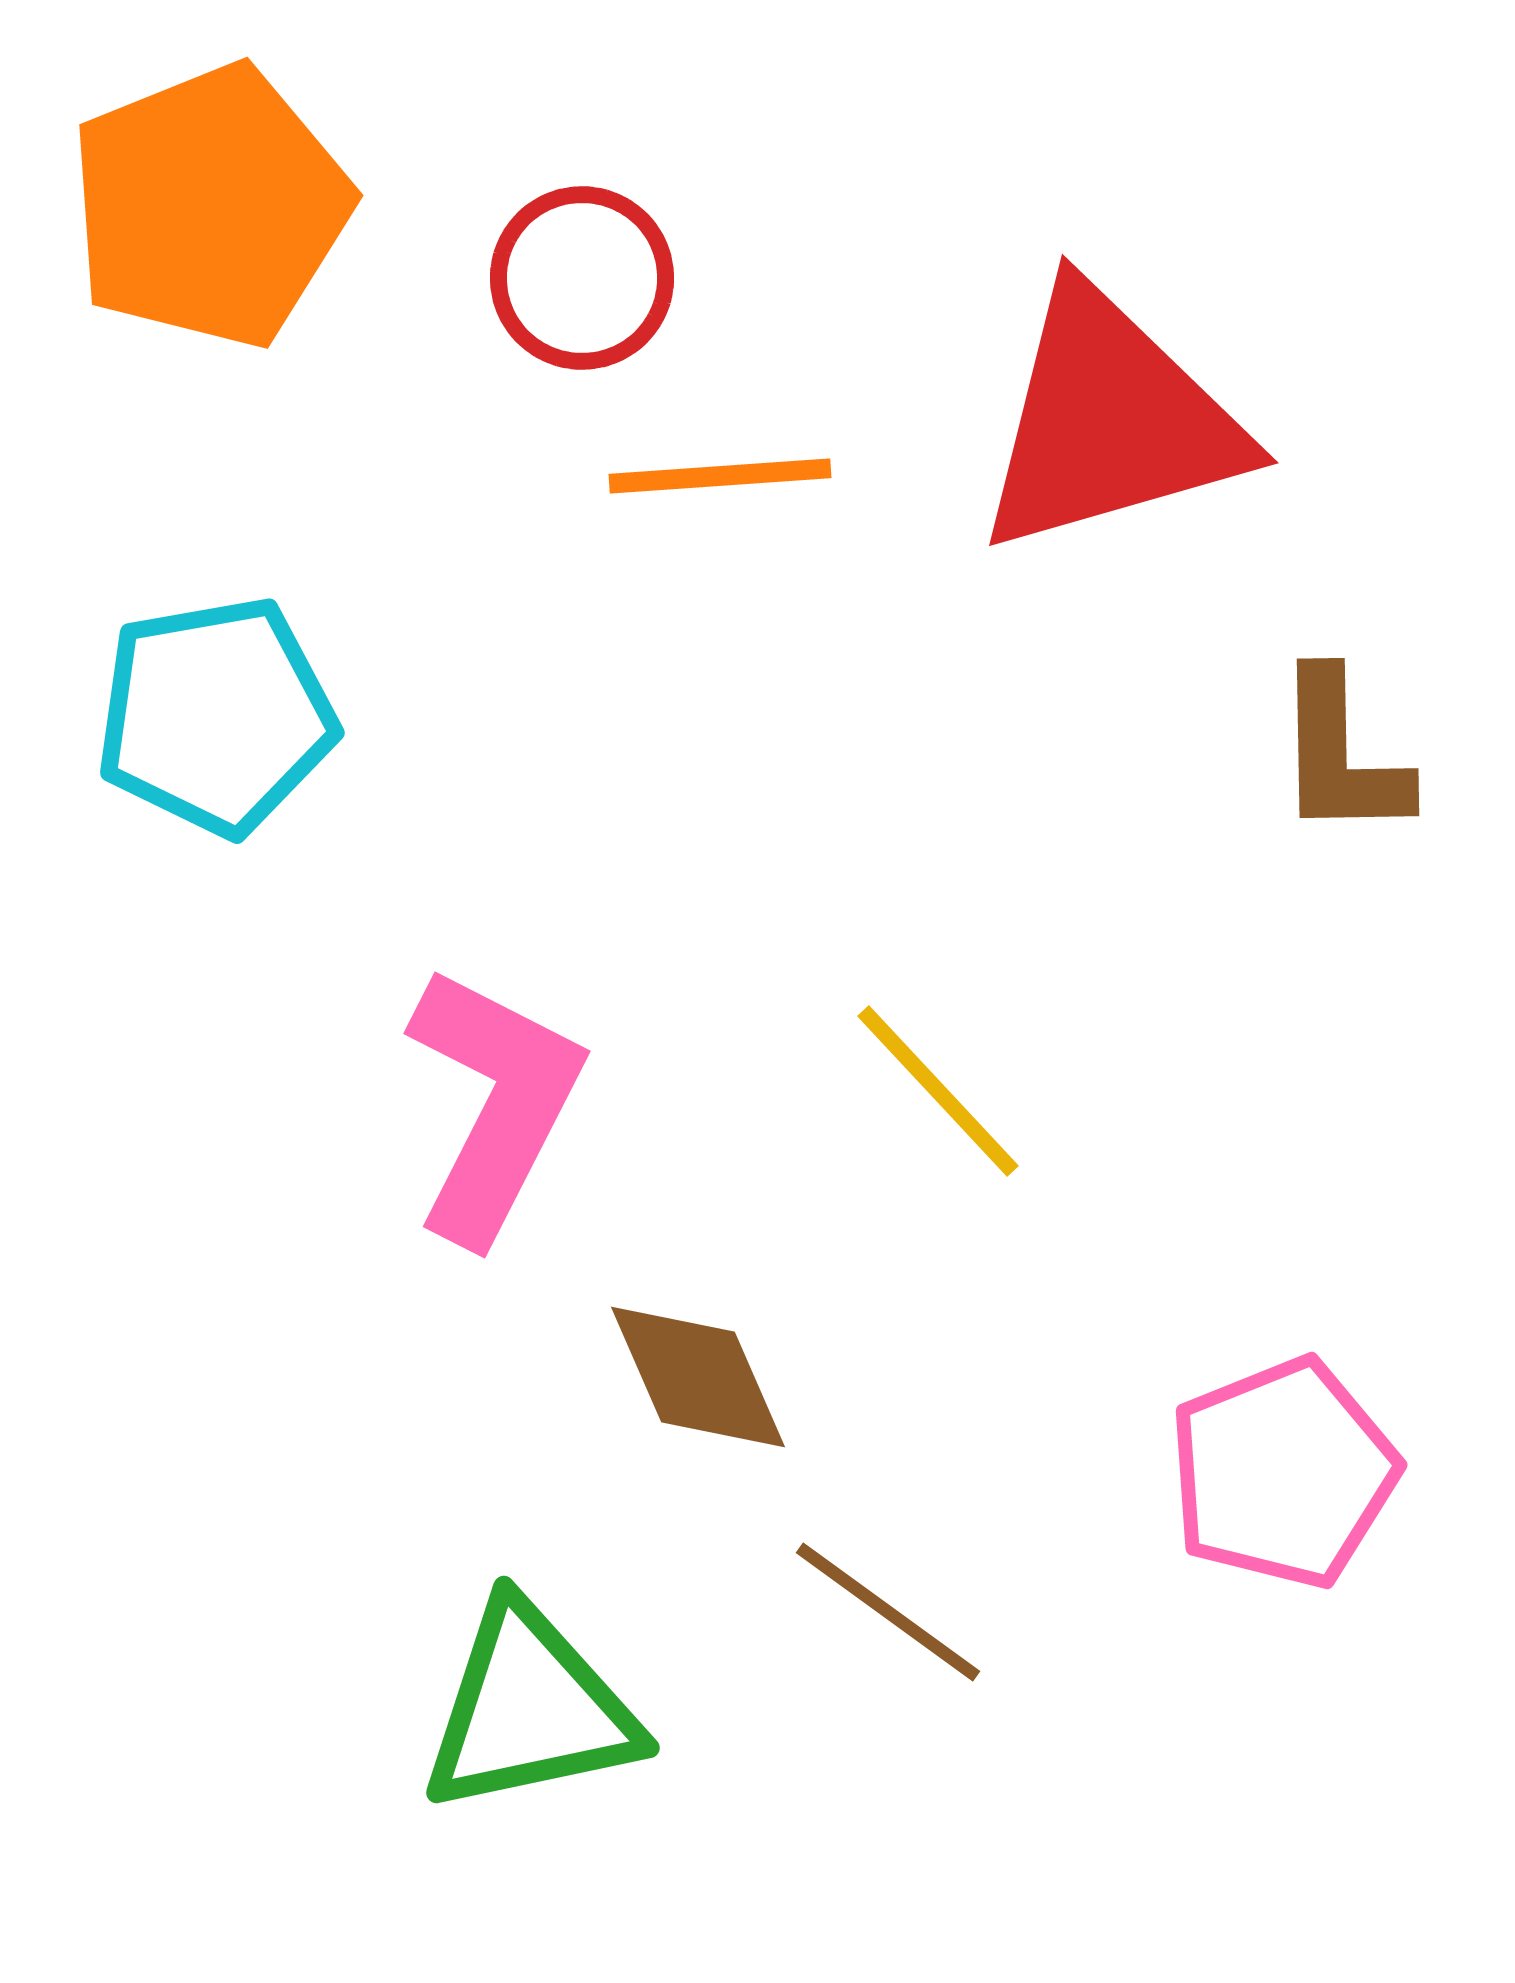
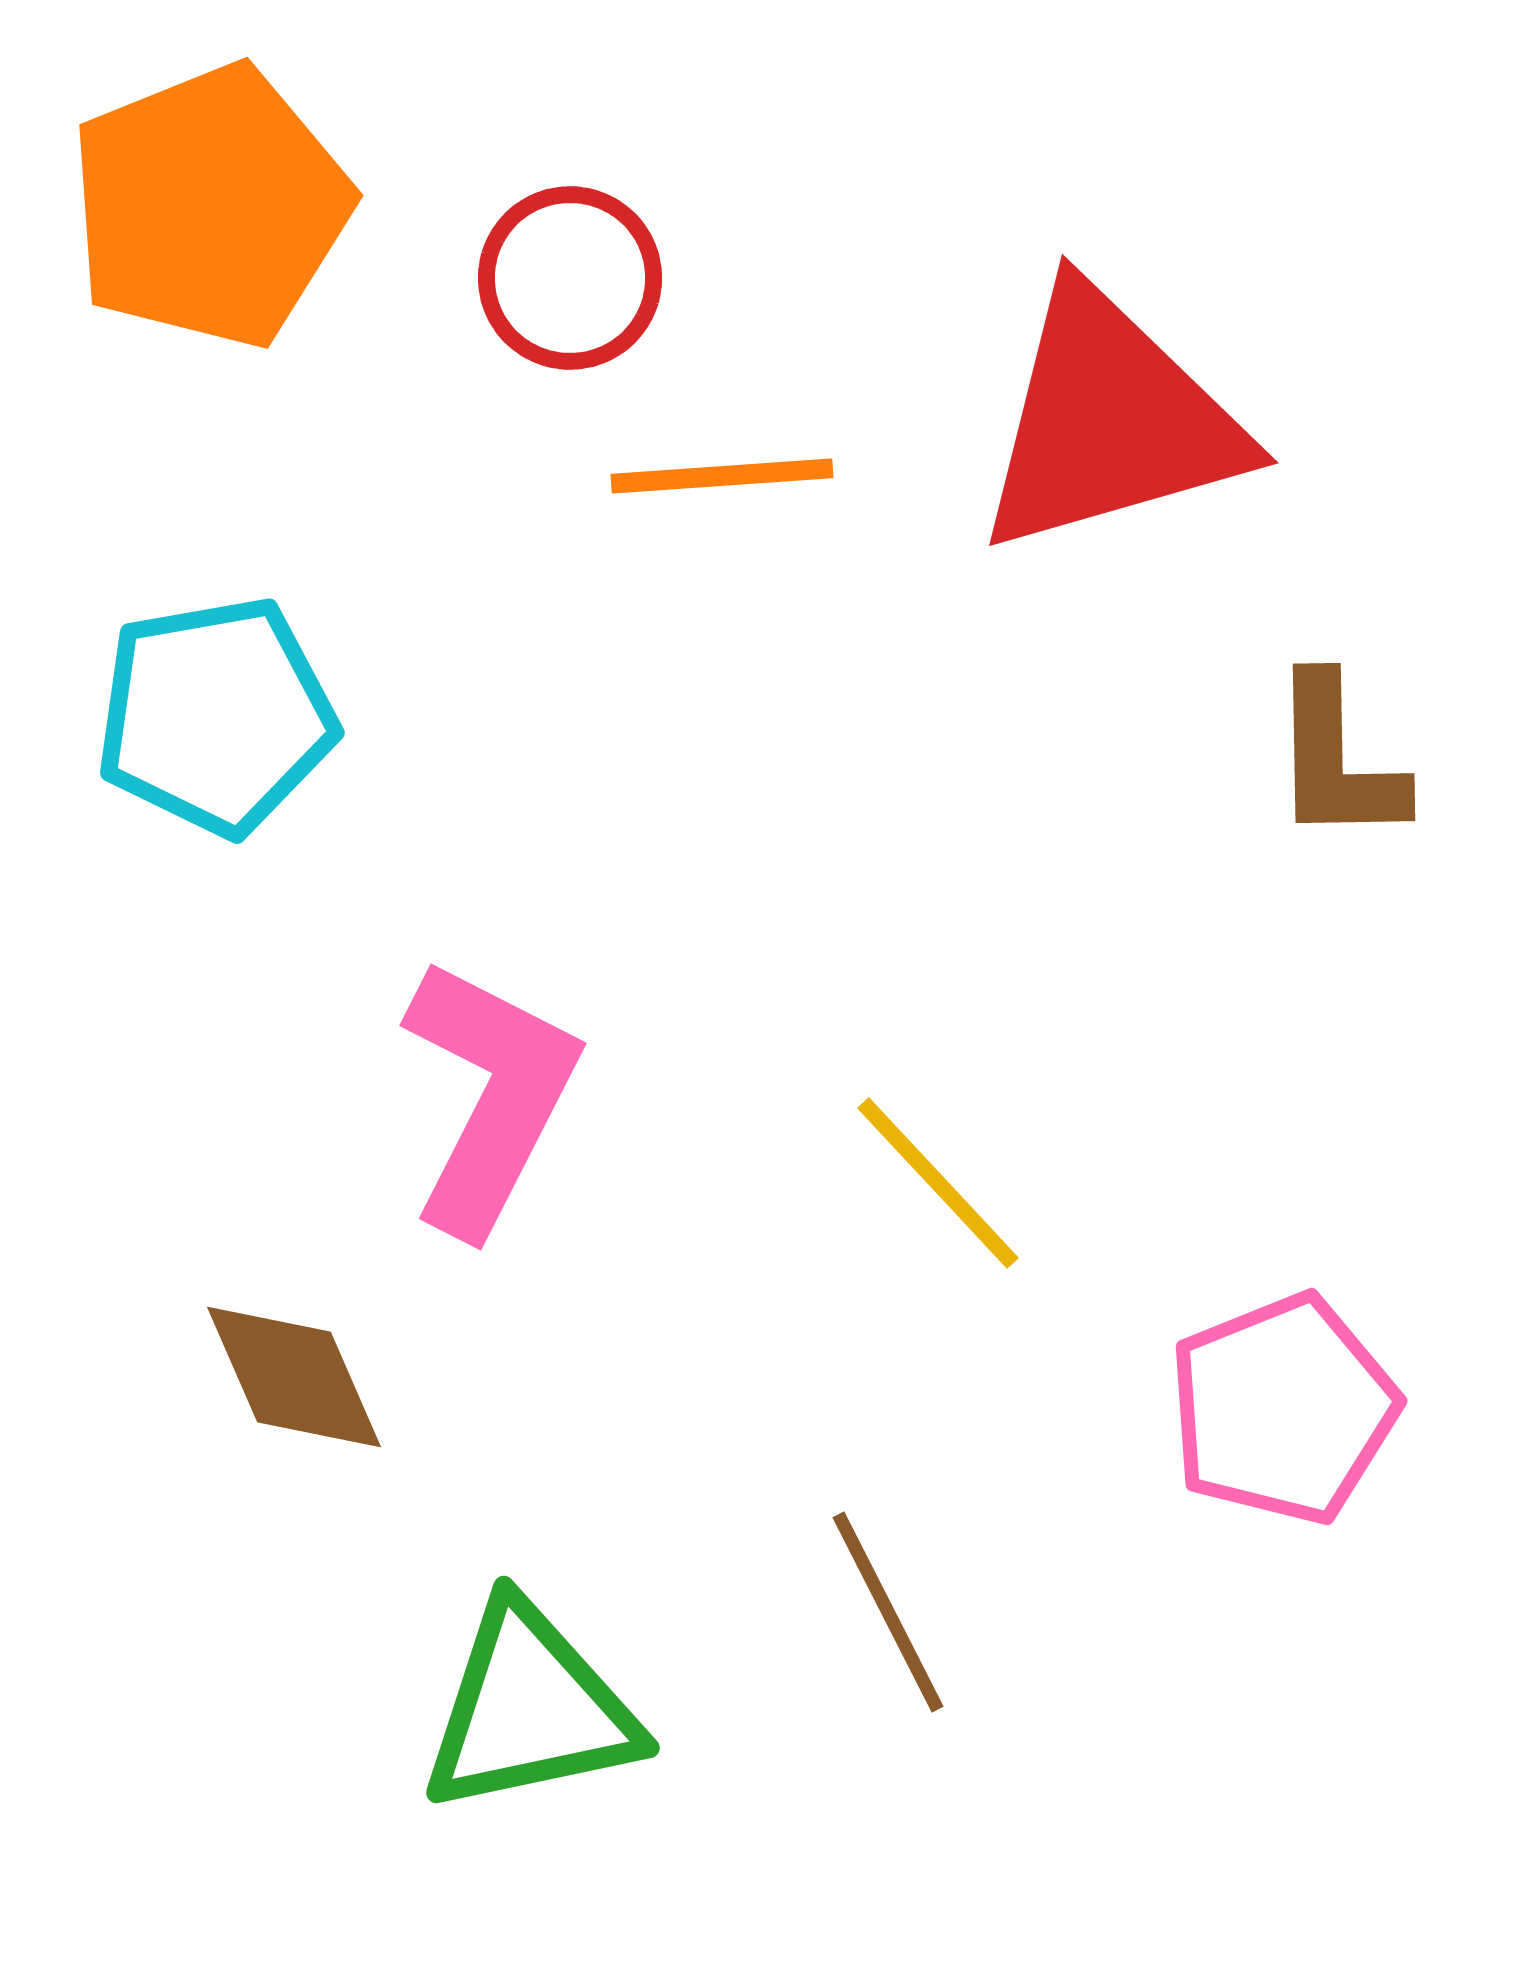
red circle: moved 12 px left
orange line: moved 2 px right
brown L-shape: moved 4 px left, 5 px down
yellow line: moved 92 px down
pink L-shape: moved 4 px left, 8 px up
brown diamond: moved 404 px left
pink pentagon: moved 64 px up
brown line: rotated 27 degrees clockwise
